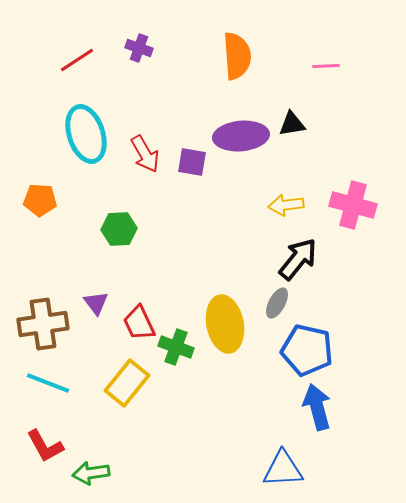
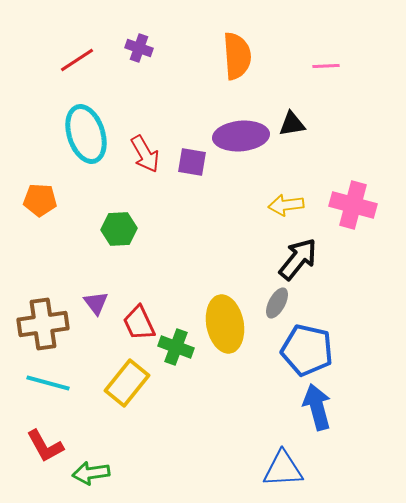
cyan line: rotated 6 degrees counterclockwise
